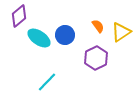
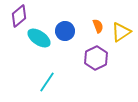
orange semicircle: rotated 16 degrees clockwise
blue circle: moved 4 px up
cyan line: rotated 10 degrees counterclockwise
